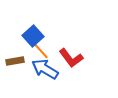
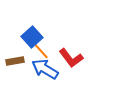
blue square: moved 1 px left, 1 px down
